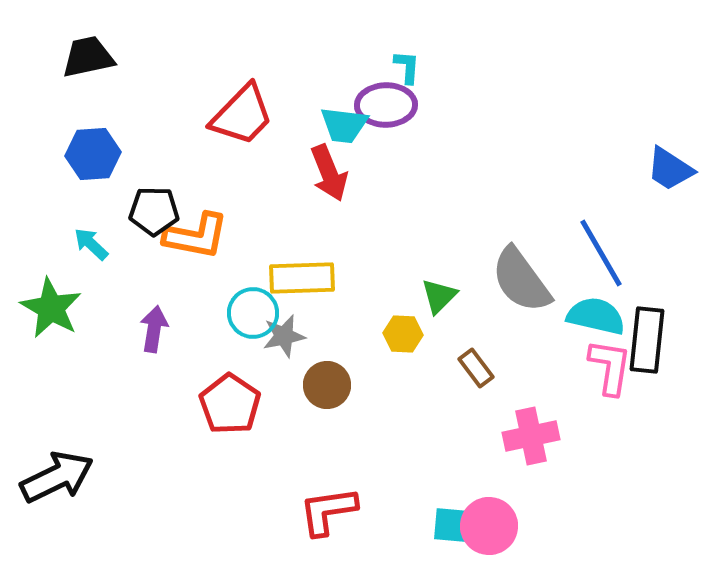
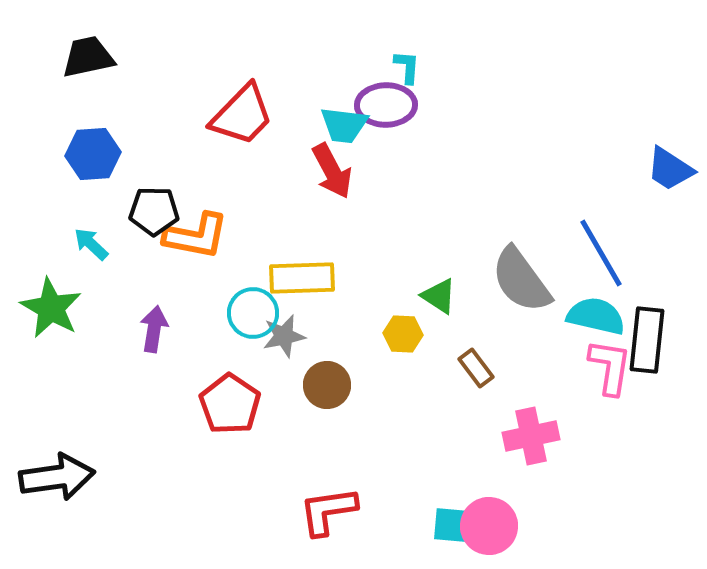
red arrow: moved 3 px right, 2 px up; rotated 6 degrees counterclockwise
green triangle: rotated 42 degrees counterclockwise
black arrow: rotated 18 degrees clockwise
